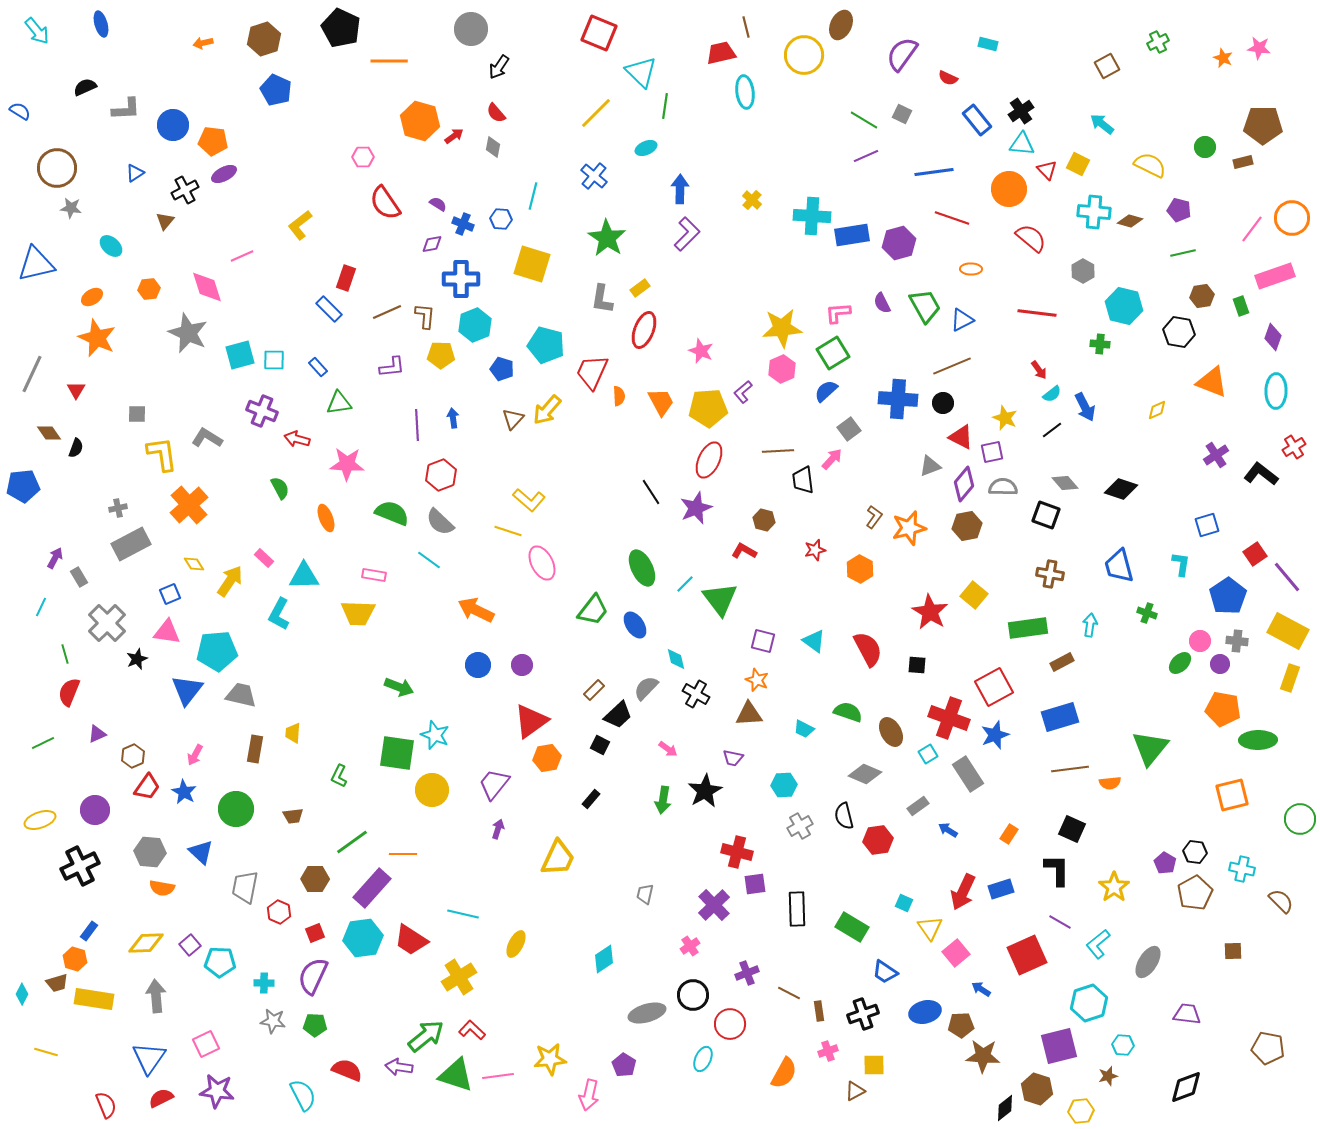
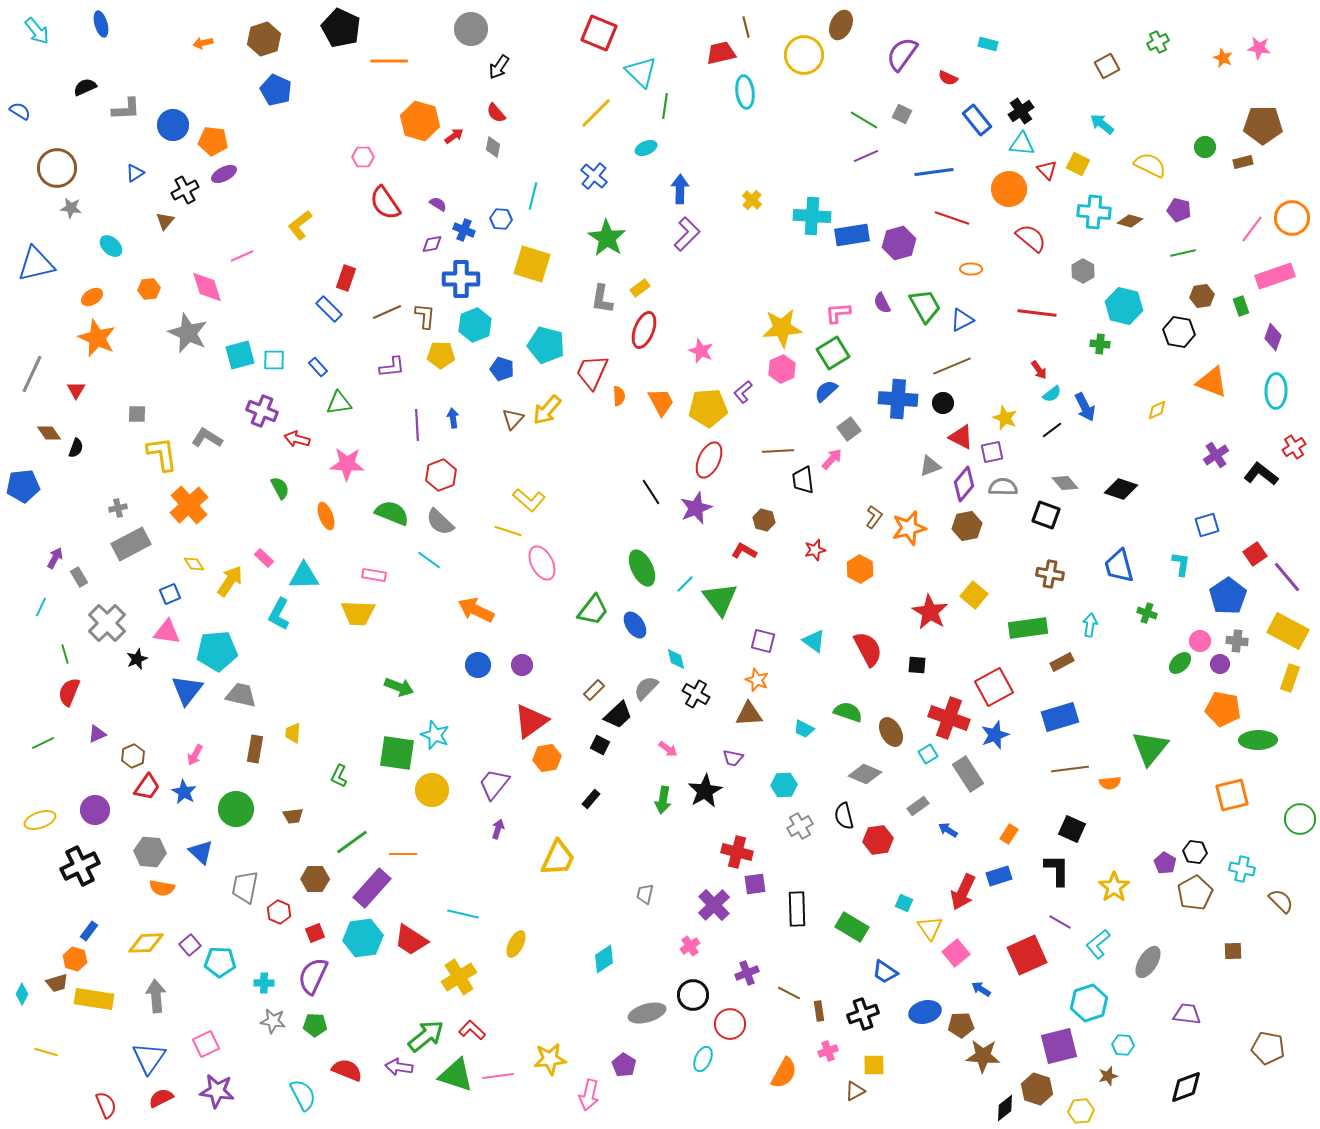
blue cross at (463, 224): moved 1 px right, 6 px down
orange ellipse at (326, 518): moved 2 px up
blue rectangle at (1001, 889): moved 2 px left, 13 px up
